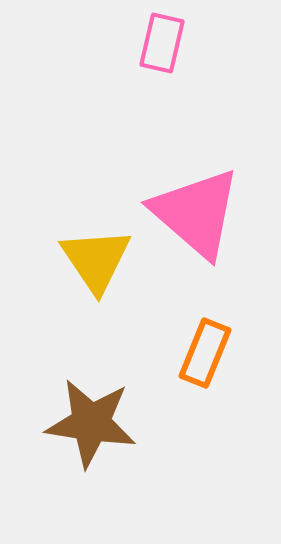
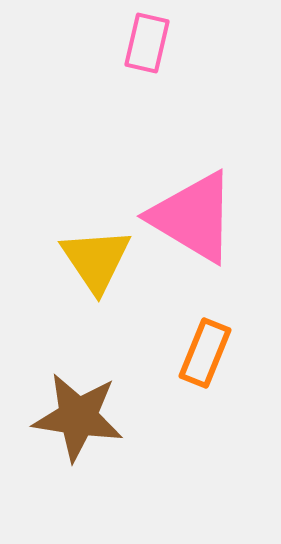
pink rectangle: moved 15 px left
pink triangle: moved 3 px left, 4 px down; rotated 10 degrees counterclockwise
brown star: moved 13 px left, 6 px up
